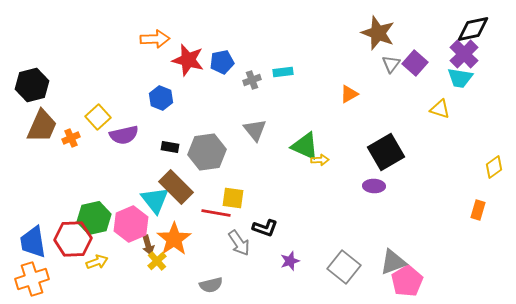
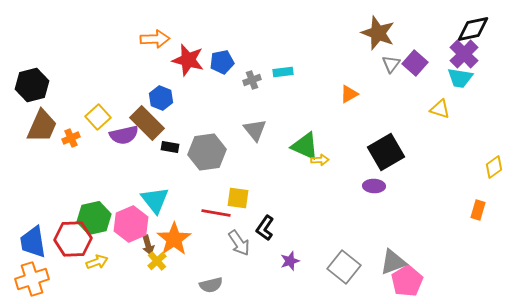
brown rectangle at (176, 187): moved 29 px left, 64 px up
yellow square at (233, 198): moved 5 px right
black L-shape at (265, 228): rotated 105 degrees clockwise
